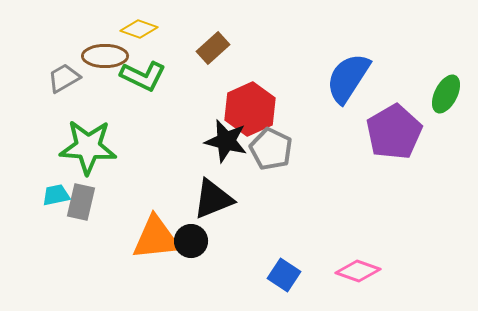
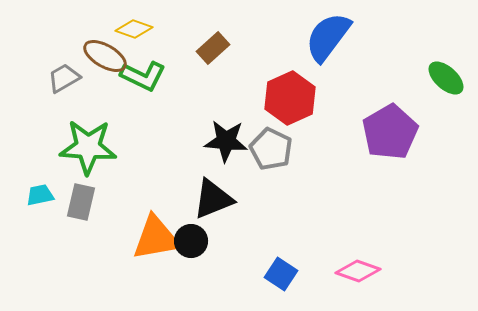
yellow diamond: moved 5 px left
brown ellipse: rotated 30 degrees clockwise
blue semicircle: moved 20 px left, 41 px up; rotated 4 degrees clockwise
green ellipse: moved 16 px up; rotated 75 degrees counterclockwise
red hexagon: moved 40 px right, 11 px up
purple pentagon: moved 4 px left
black star: rotated 9 degrees counterclockwise
cyan trapezoid: moved 16 px left
orange triangle: rotated 4 degrees counterclockwise
blue square: moved 3 px left, 1 px up
